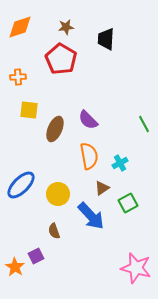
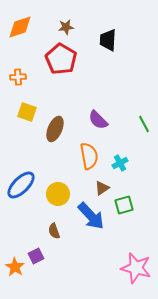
black trapezoid: moved 2 px right, 1 px down
yellow square: moved 2 px left, 2 px down; rotated 12 degrees clockwise
purple semicircle: moved 10 px right
green square: moved 4 px left, 2 px down; rotated 12 degrees clockwise
